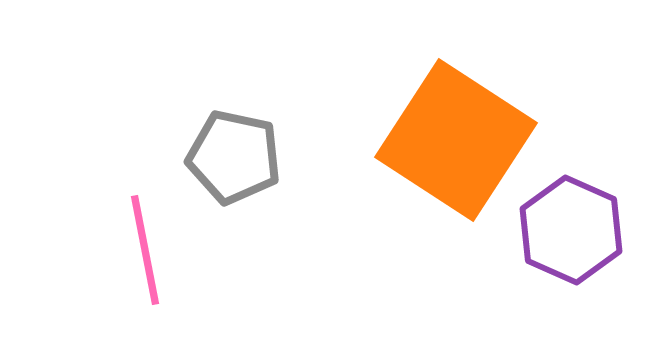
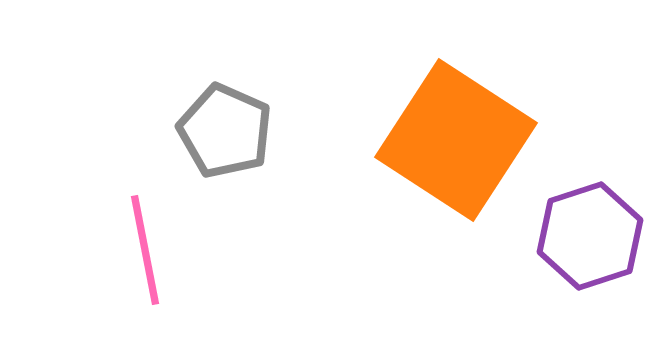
gray pentagon: moved 9 px left, 26 px up; rotated 12 degrees clockwise
purple hexagon: moved 19 px right, 6 px down; rotated 18 degrees clockwise
